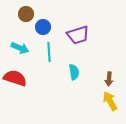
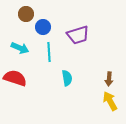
cyan semicircle: moved 7 px left, 6 px down
